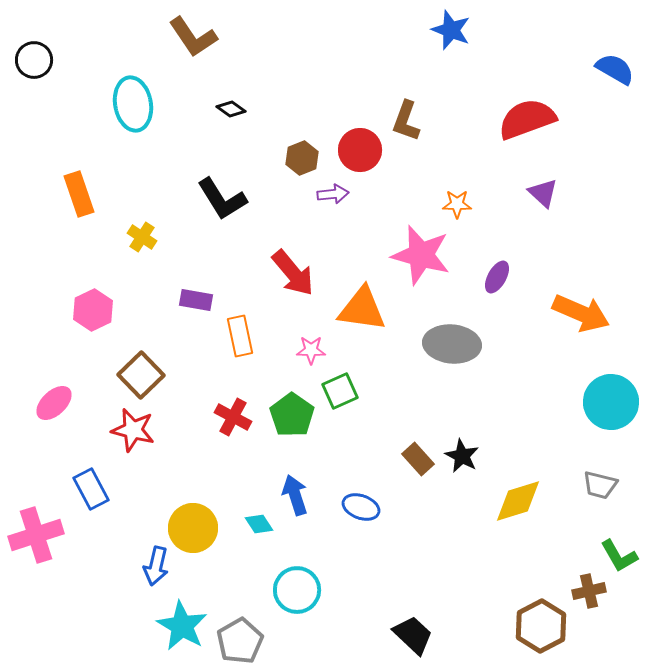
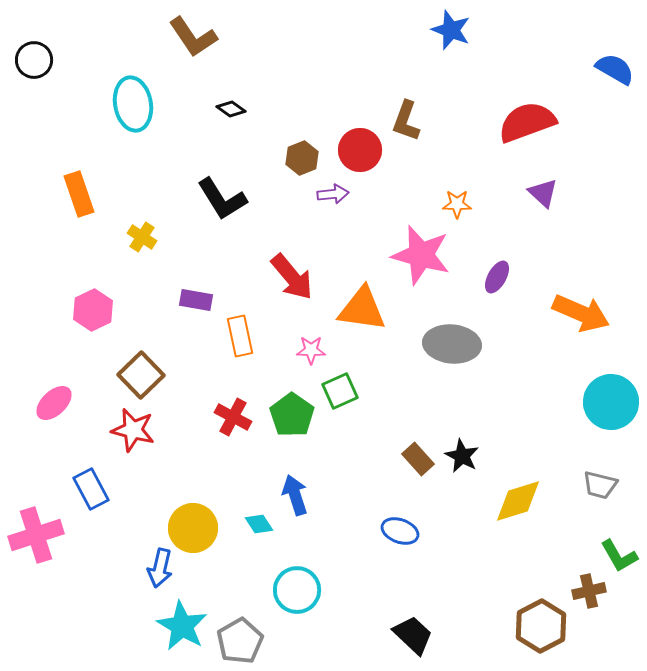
red semicircle at (527, 119): moved 3 px down
red arrow at (293, 273): moved 1 px left, 4 px down
blue ellipse at (361, 507): moved 39 px right, 24 px down
blue arrow at (156, 566): moved 4 px right, 2 px down
